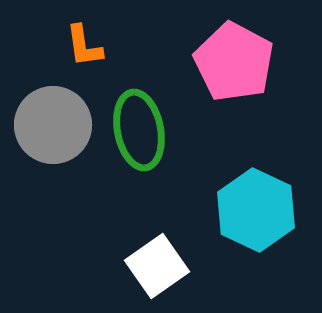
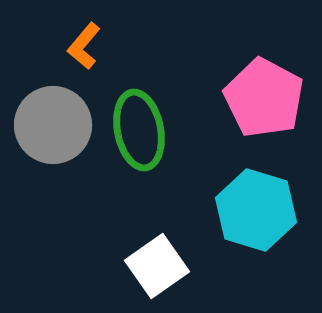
orange L-shape: rotated 48 degrees clockwise
pink pentagon: moved 30 px right, 36 px down
cyan hexagon: rotated 8 degrees counterclockwise
